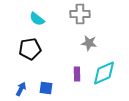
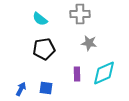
cyan semicircle: moved 3 px right
black pentagon: moved 14 px right
